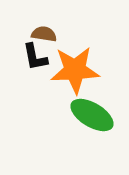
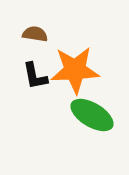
brown semicircle: moved 9 px left
black L-shape: moved 19 px down
